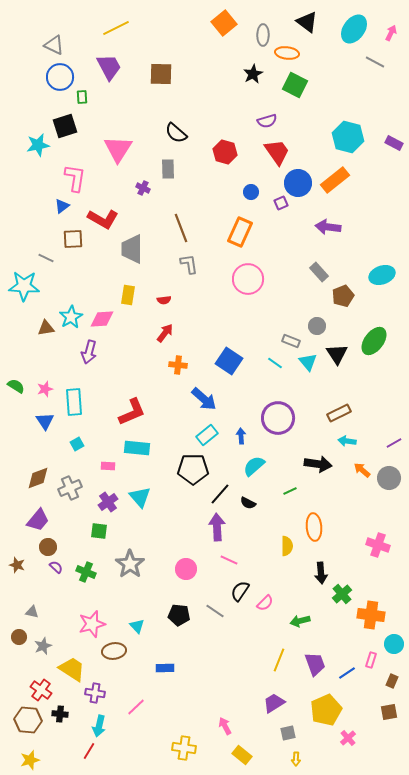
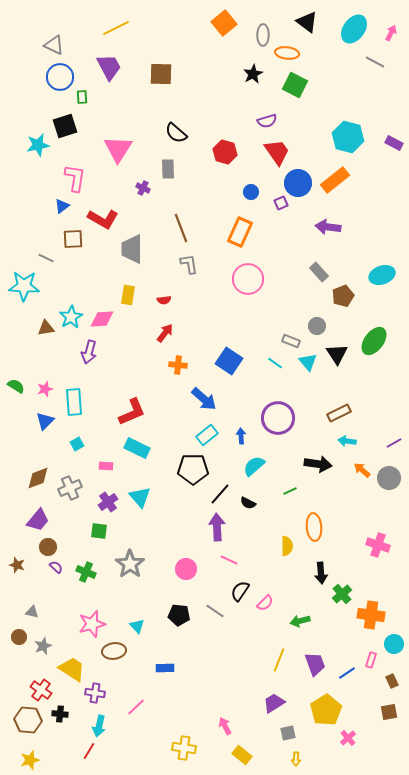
blue triangle at (45, 421): rotated 18 degrees clockwise
cyan rectangle at (137, 448): rotated 20 degrees clockwise
pink rectangle at (108, 466): moved 2 px left
brown rectangle at (392, 681): rotated 48 degrees counterclockwise
yellow pentagon at (326, 710): rotated 8 degrees counterclockwise
